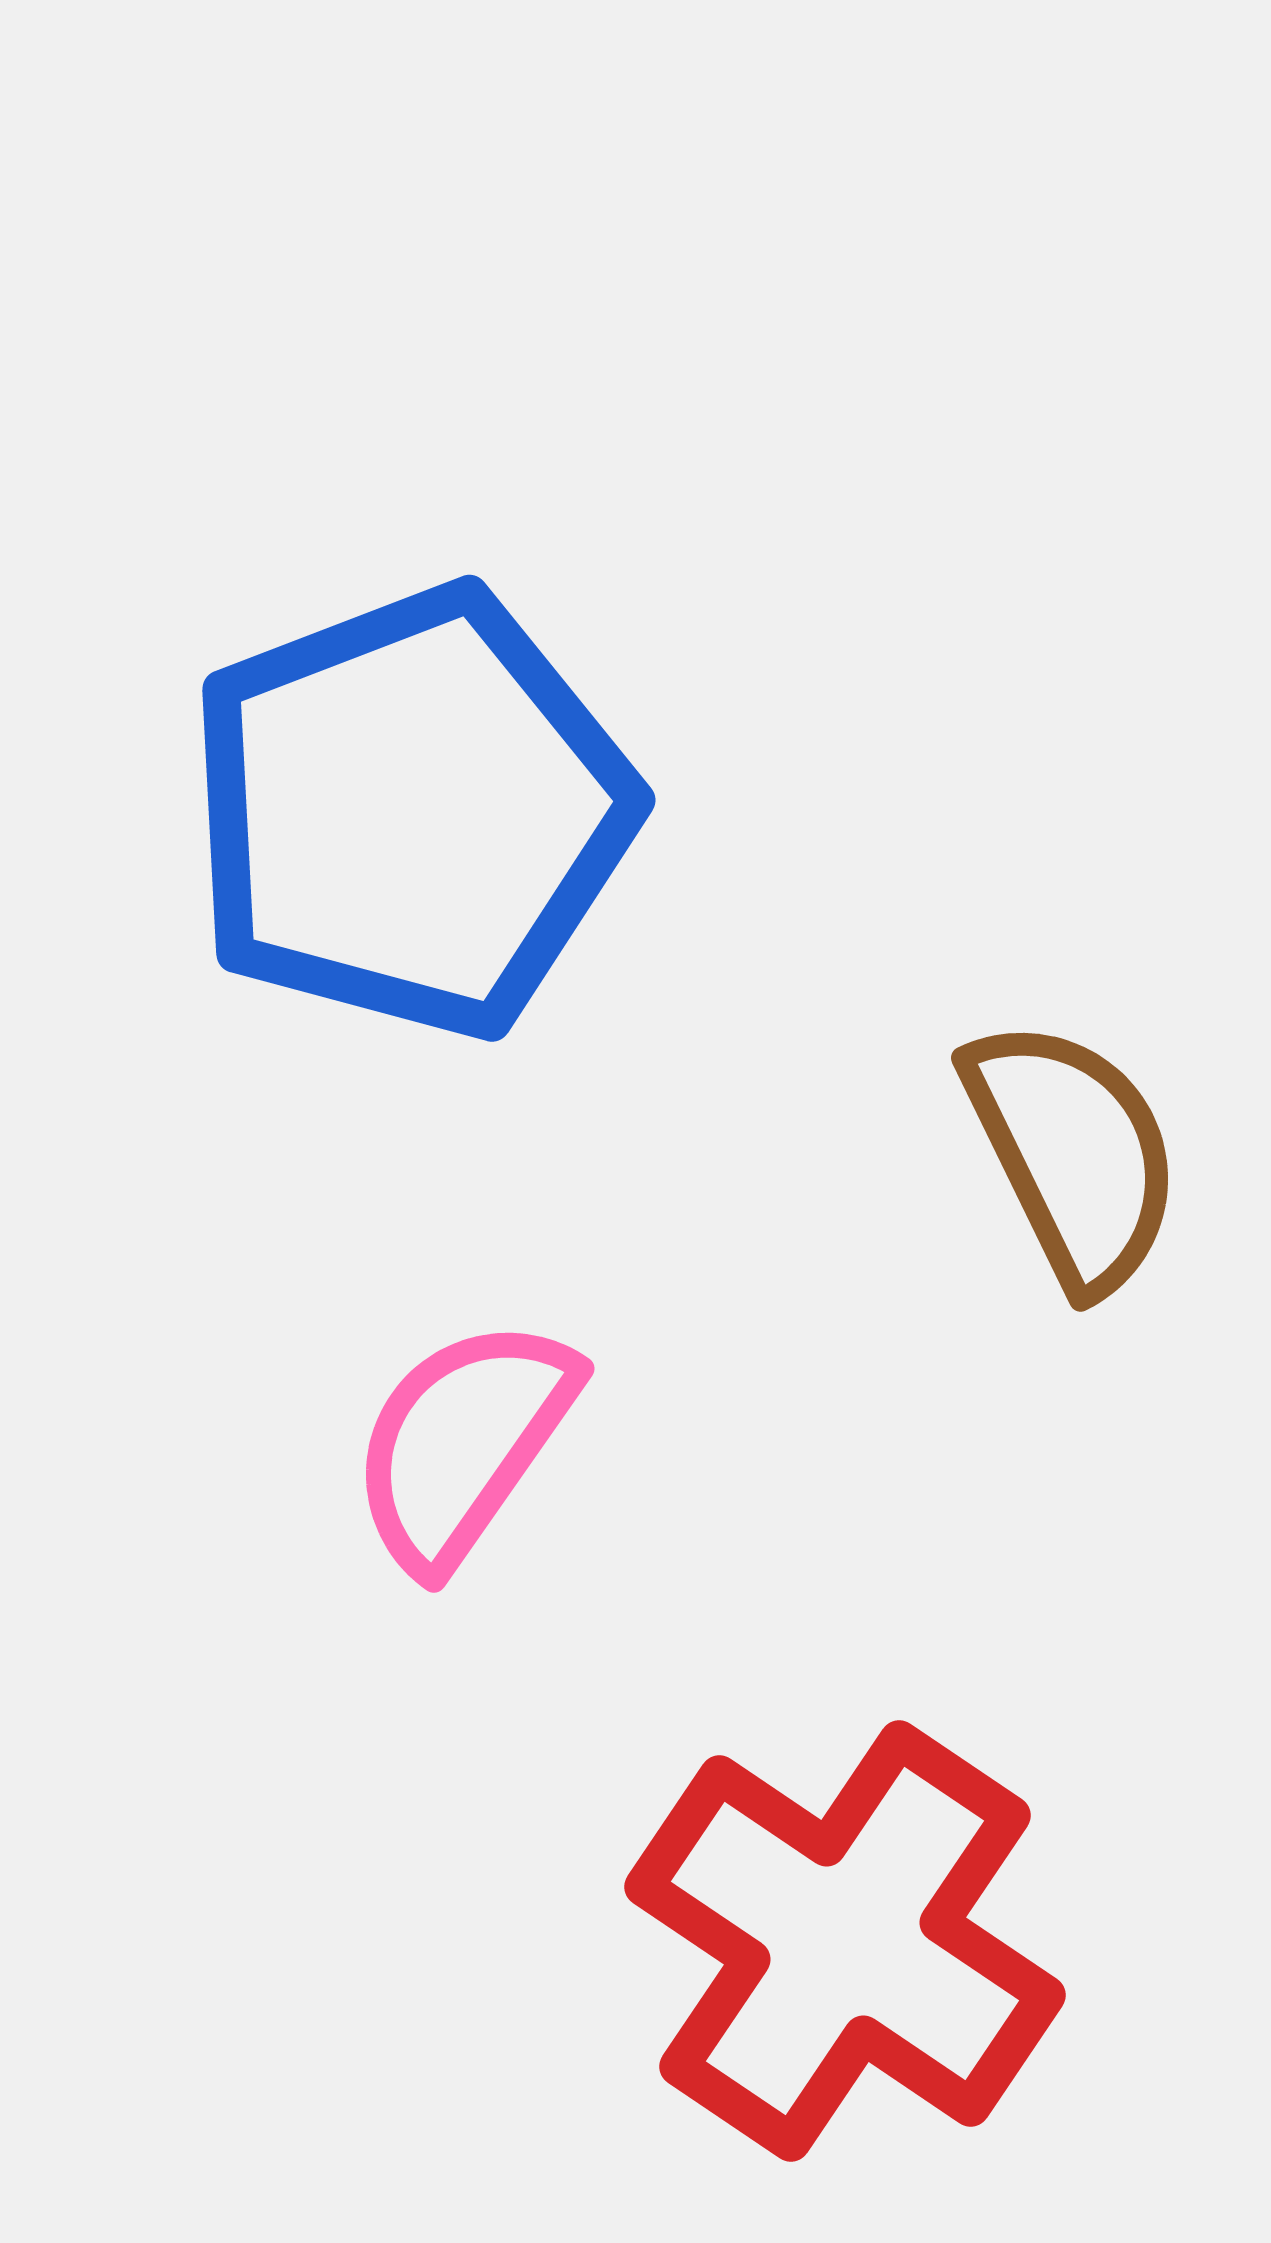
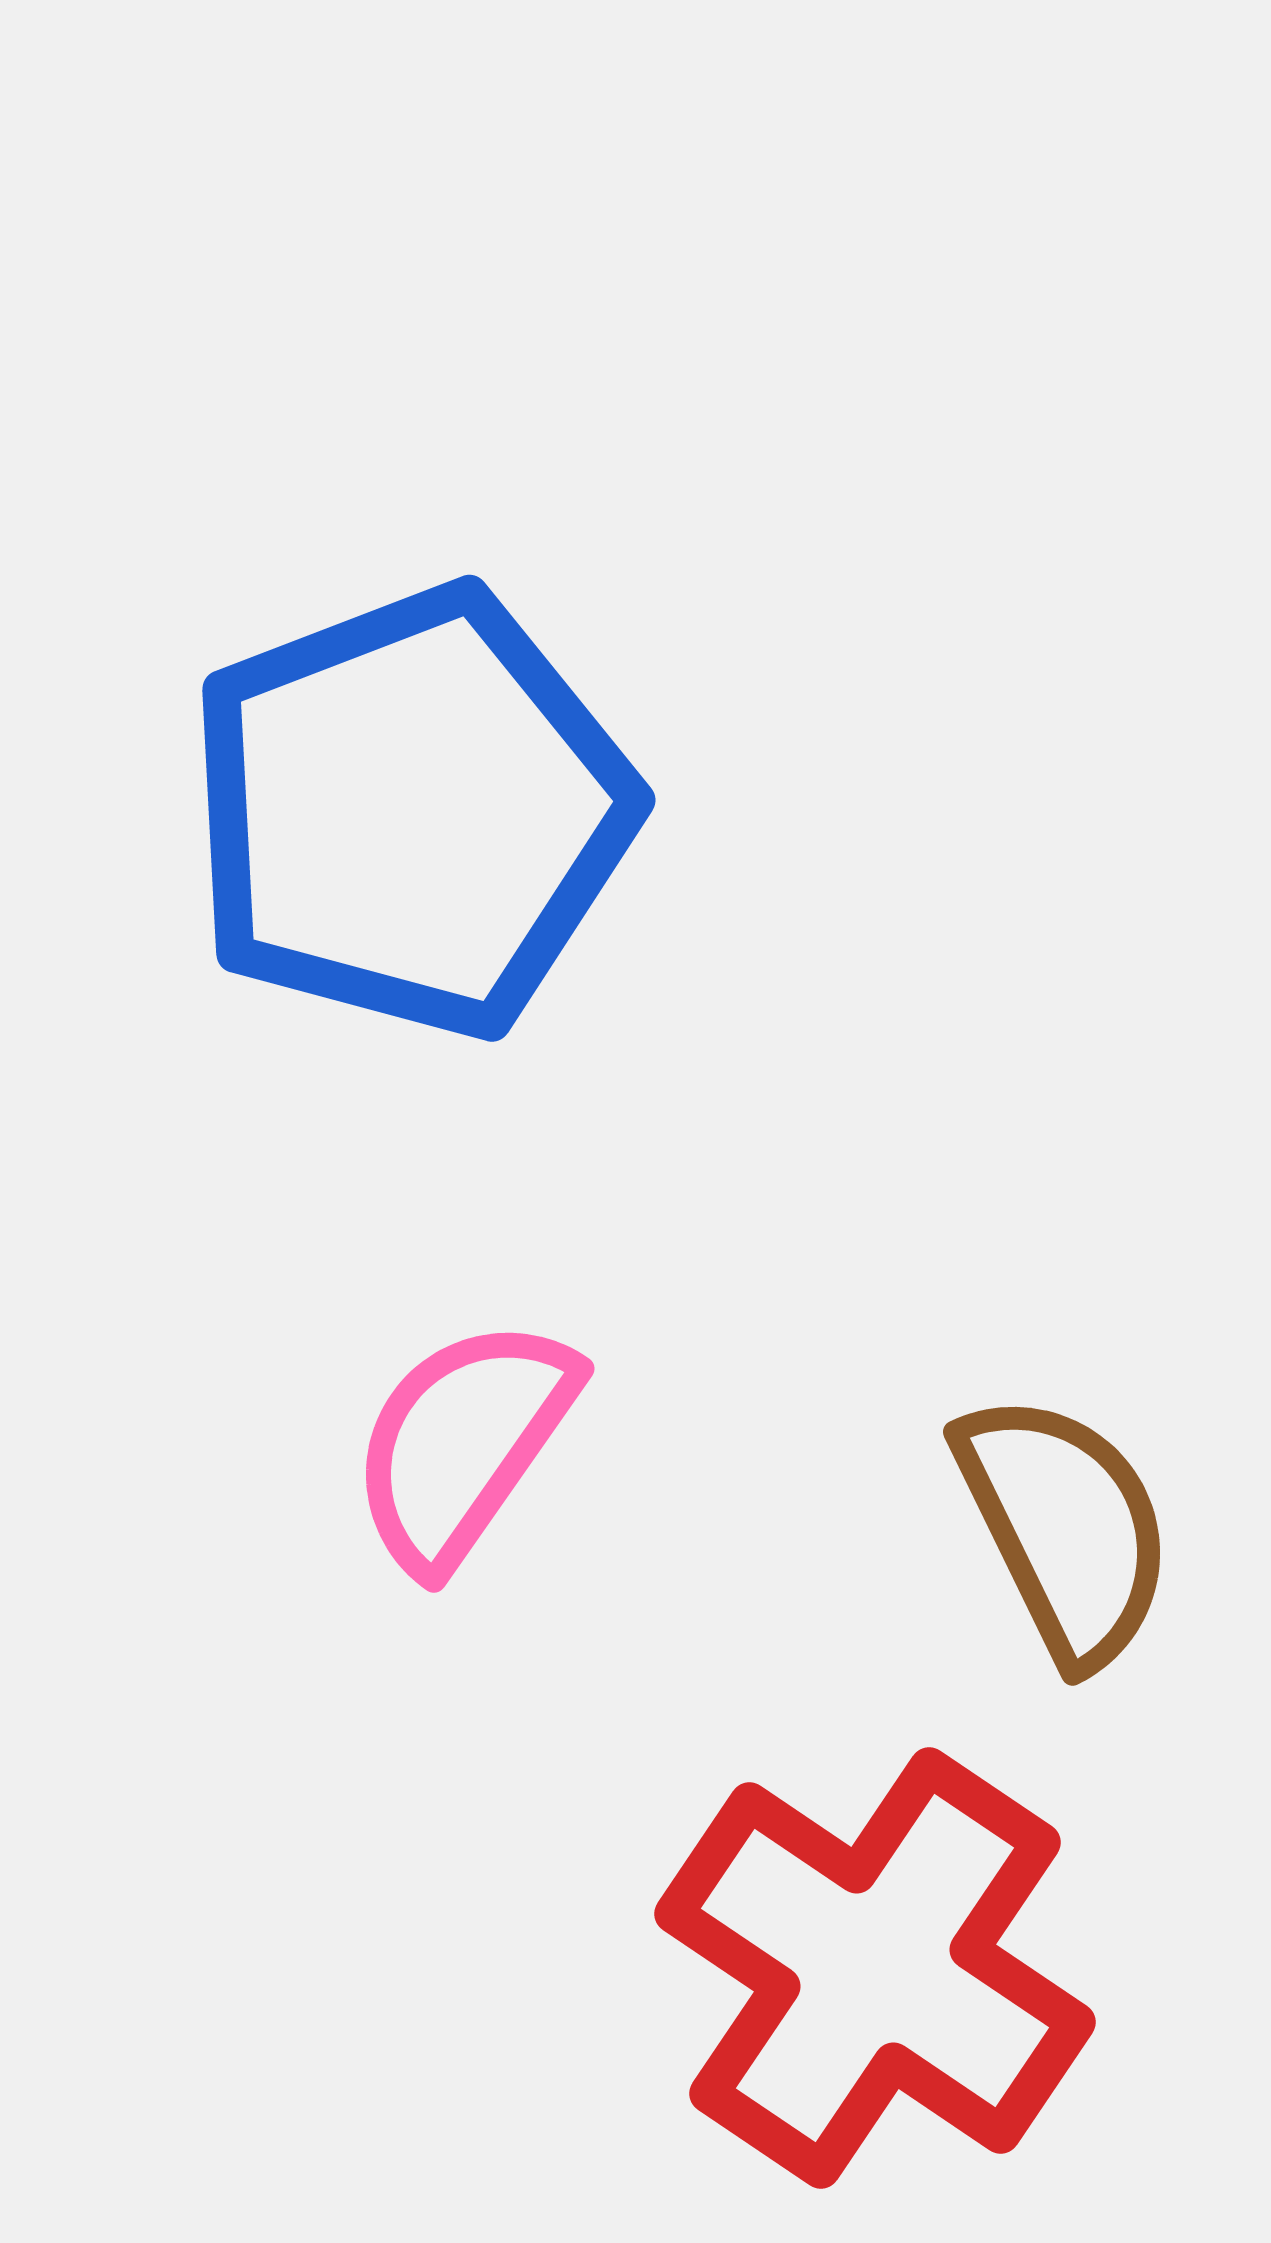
brown semicircle: moved 8 px left, 374 px down
red cross: moved 30 px right, 27 px down
